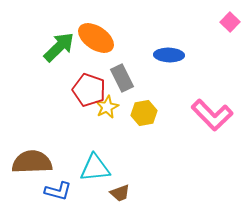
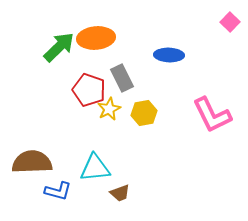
orange ellipse: rotated 39 degrees counterclockwise
yellow star: moved 2 px right, 2 px down
pink L-shape: rotated 18 degrees clockwise
